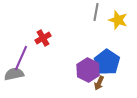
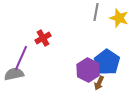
yellow star: moved 1 px right, 2 px up
